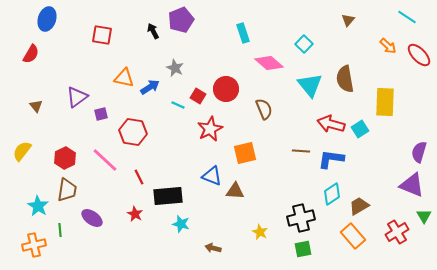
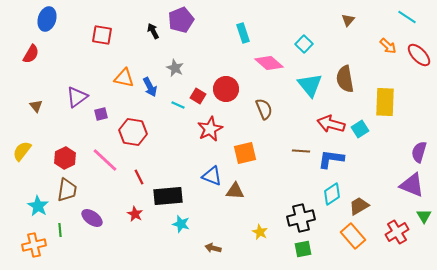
blue arrow at (150, 87): rotated 96 degrees clockwise
